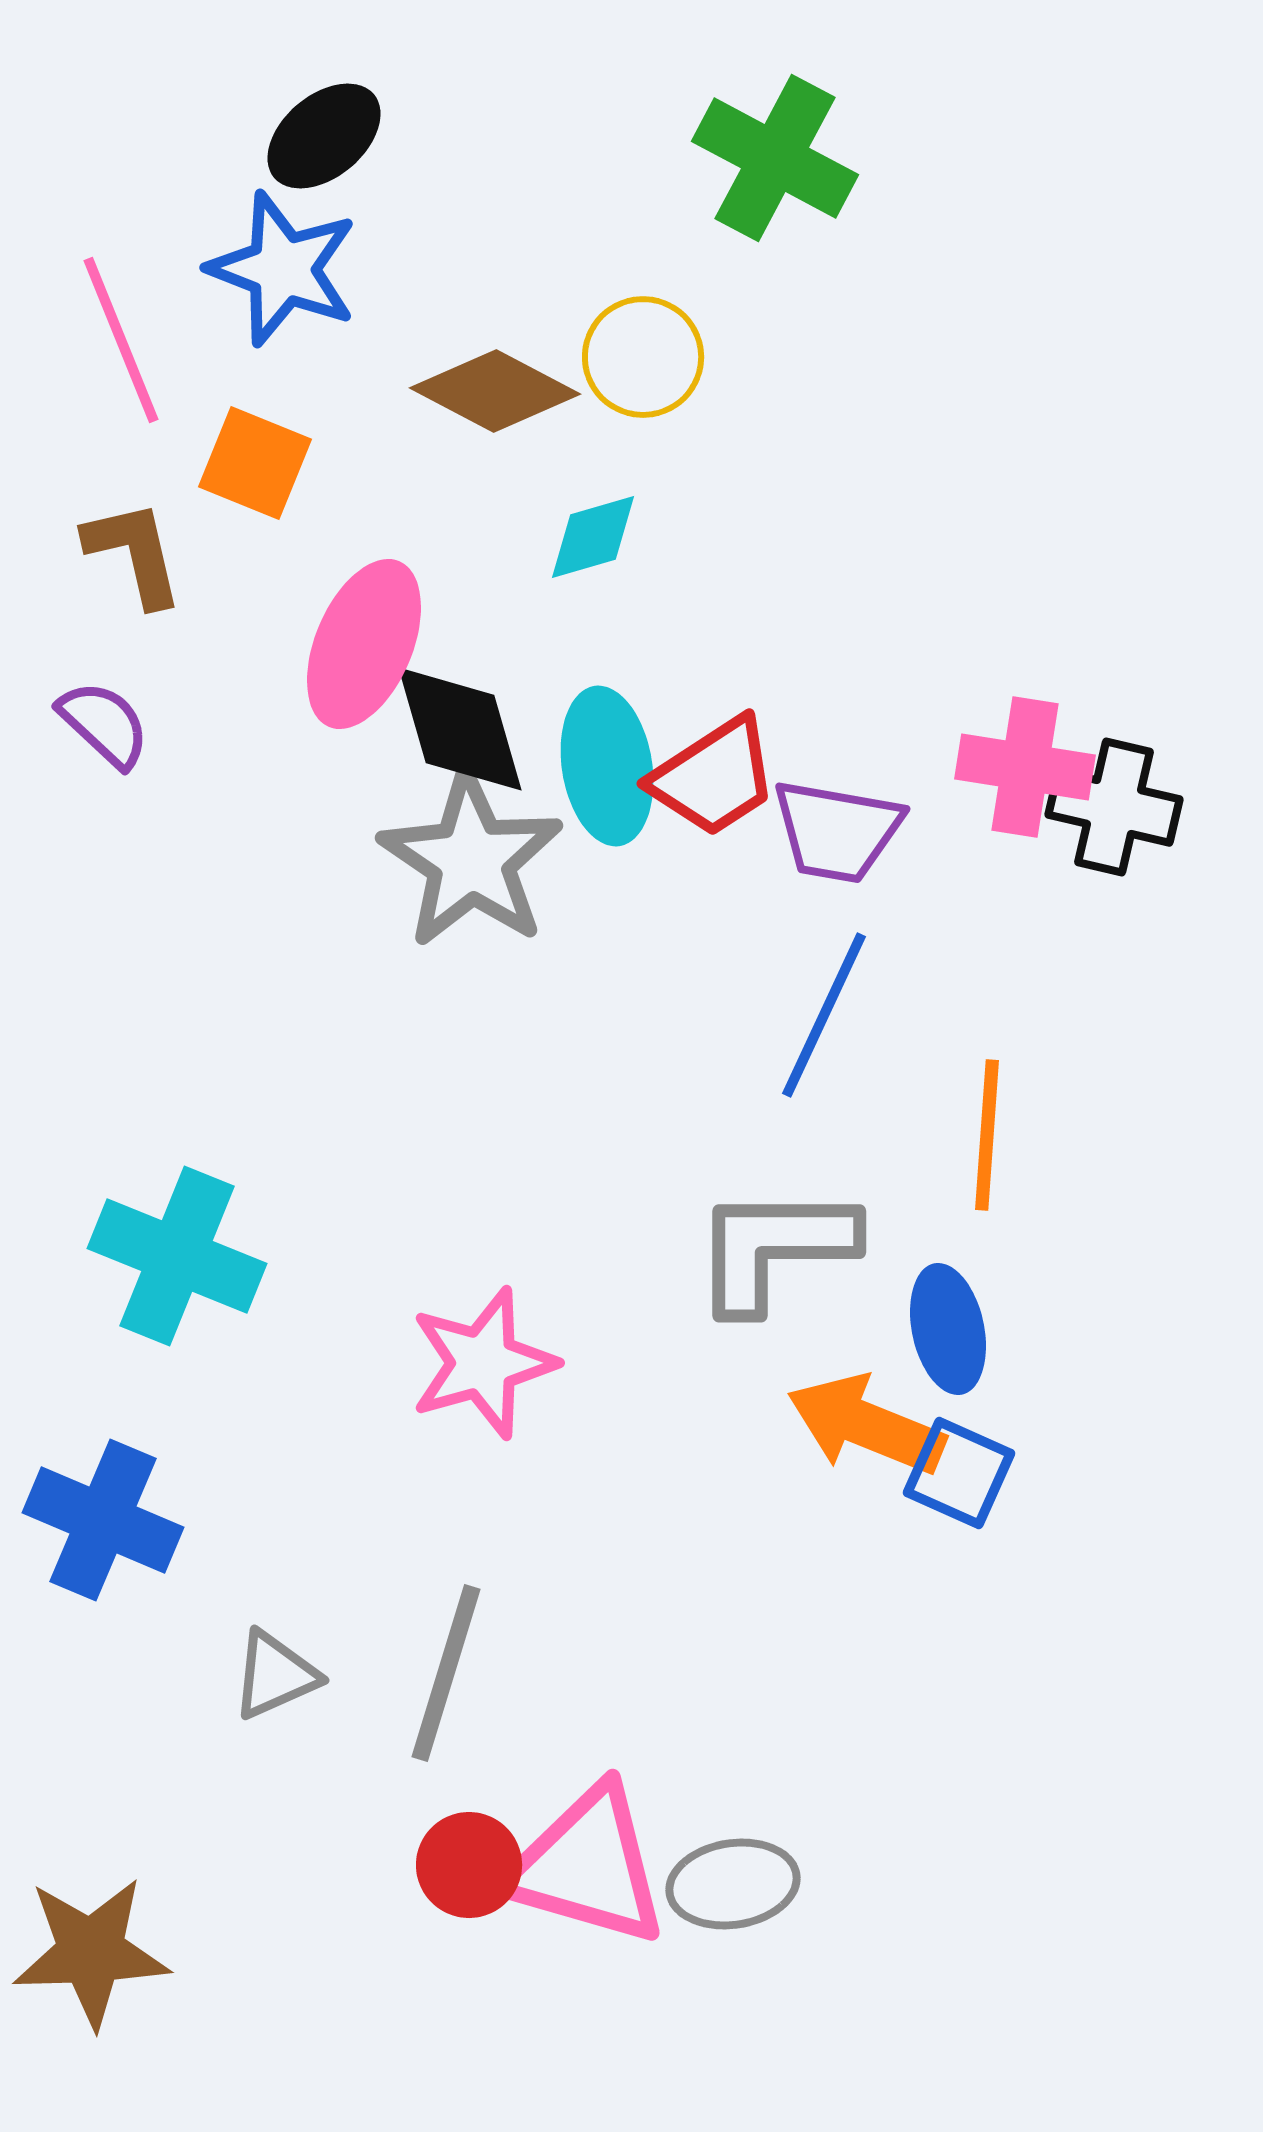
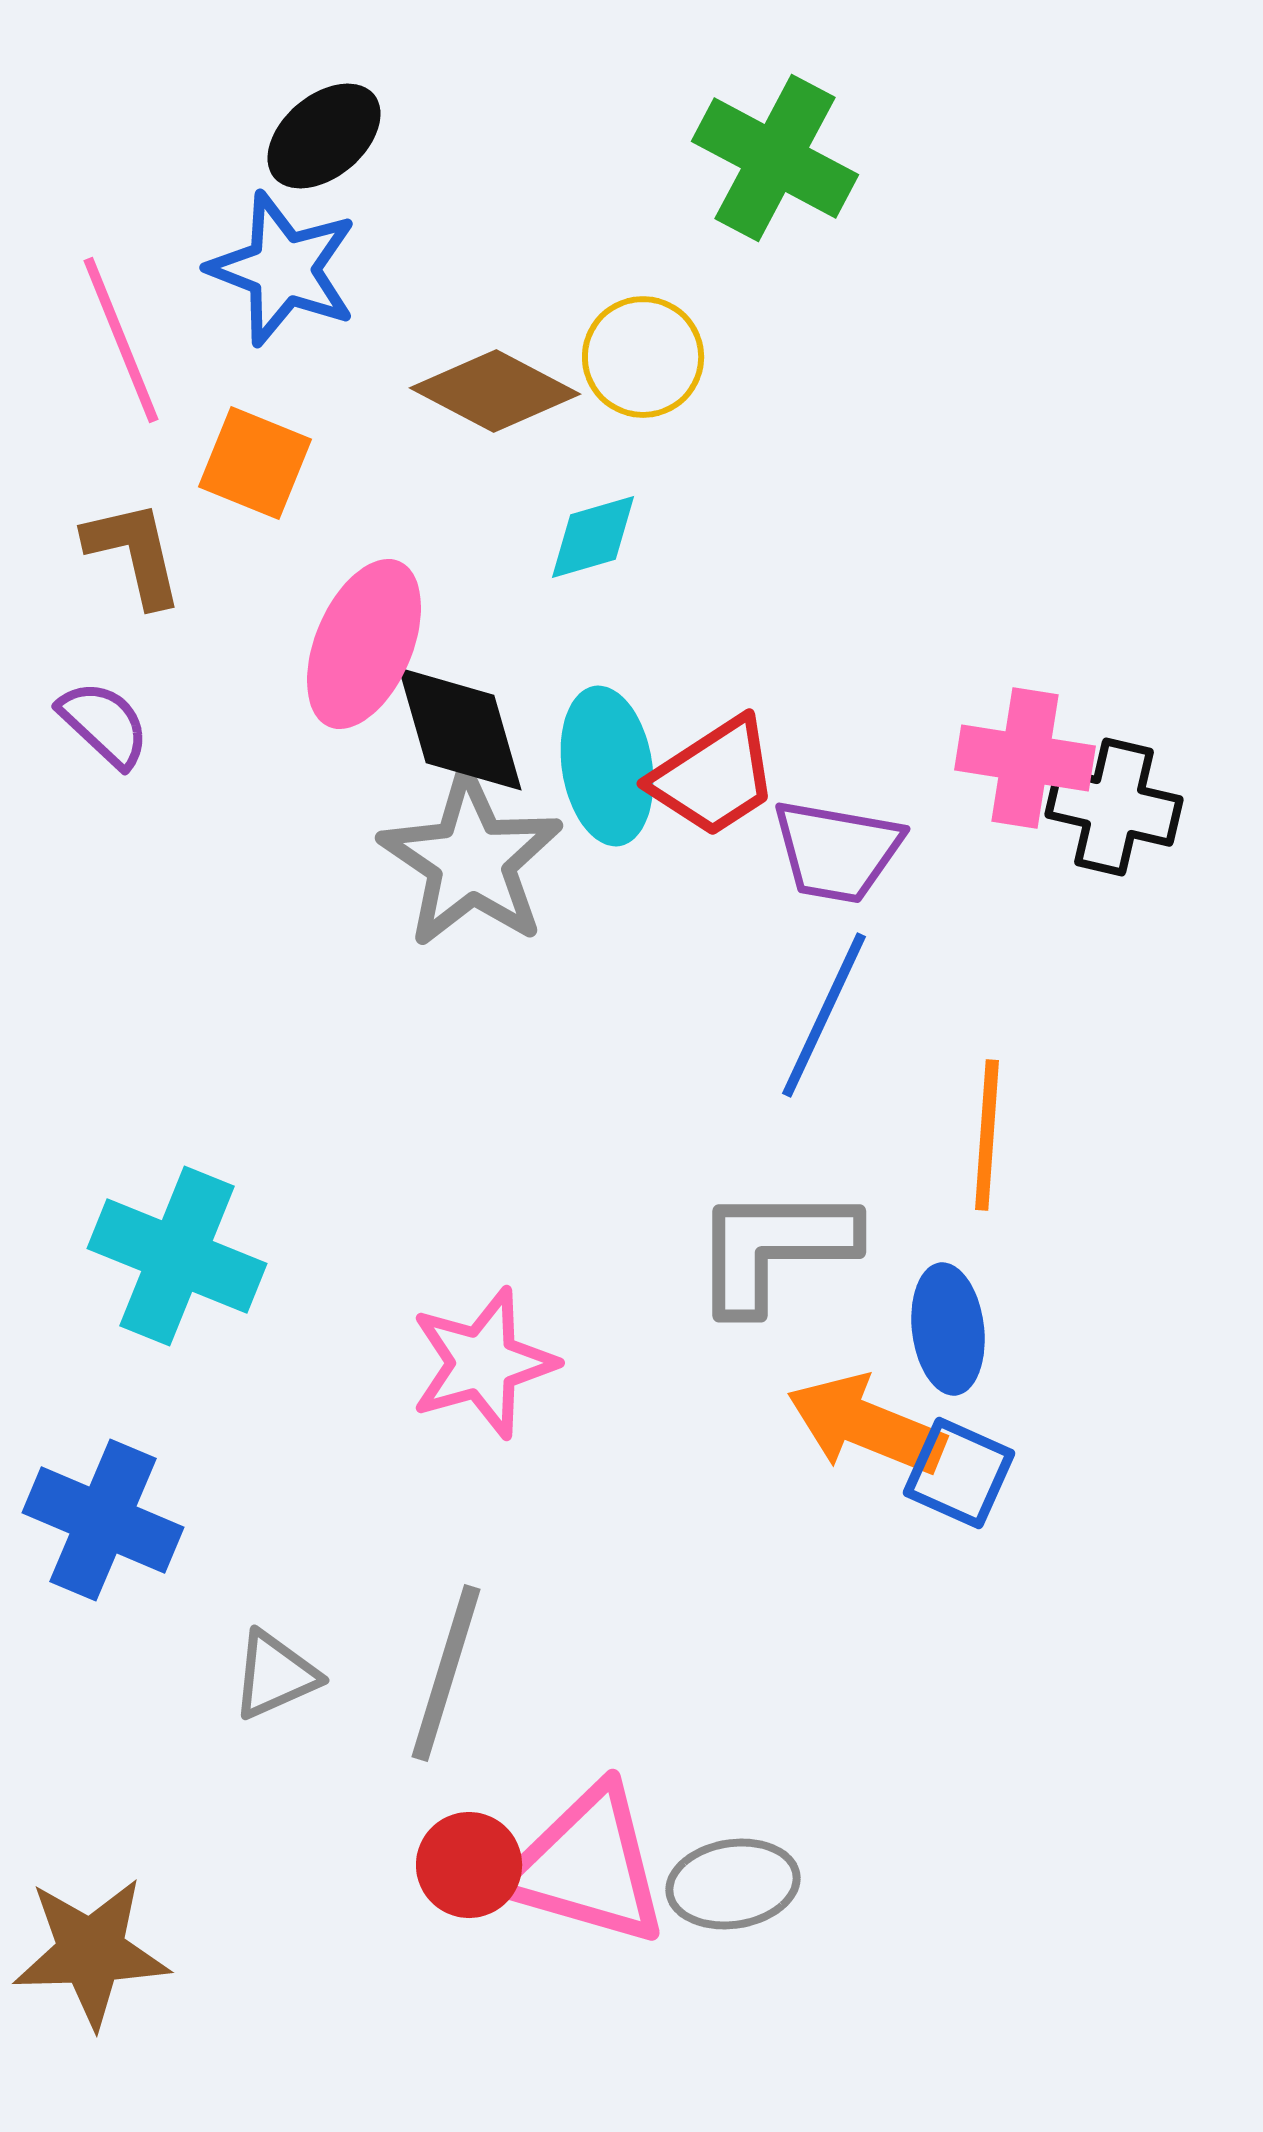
pink cross: moved 9 px up
purple trapezoid: moved 20 px down
blue ellipse: rotated 5 degrees clockwise
